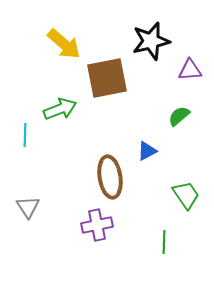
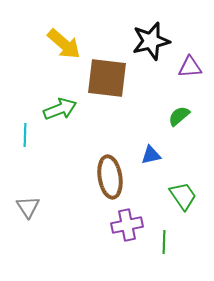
purple triangle: moved 3 px up
brown square: rotated 18 degrees clockwise
blue triangle: moved 4 px right, 4 px down; rotated 15 degrees clockwise
green trapezoid: moved 3 px left, 1 px down
purple cross: moved 30 px right
